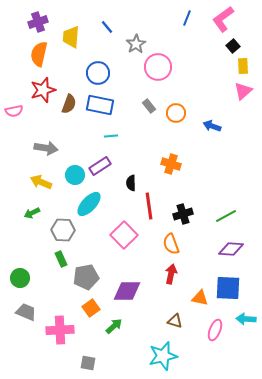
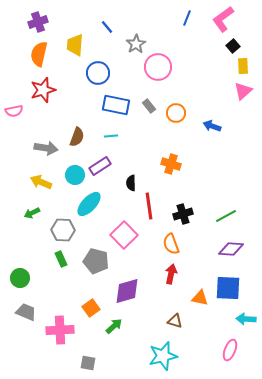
yellow trapezoid at (71, 37): moved 4 px right, 8 px down
brown semicircle at (69, 104): moved 8 px right, 33 px down
blue rectangle at (100, 105): moved 16 px right
gray pentagon at (86, 277): moved 10 px right, 16 px up; rotated 25 degrees clockwise
purple diamond at (127, 291): rotated 16 degrees counterclockwise
pink ellipse at (215, 330): moved 15 px right, 20 px down
